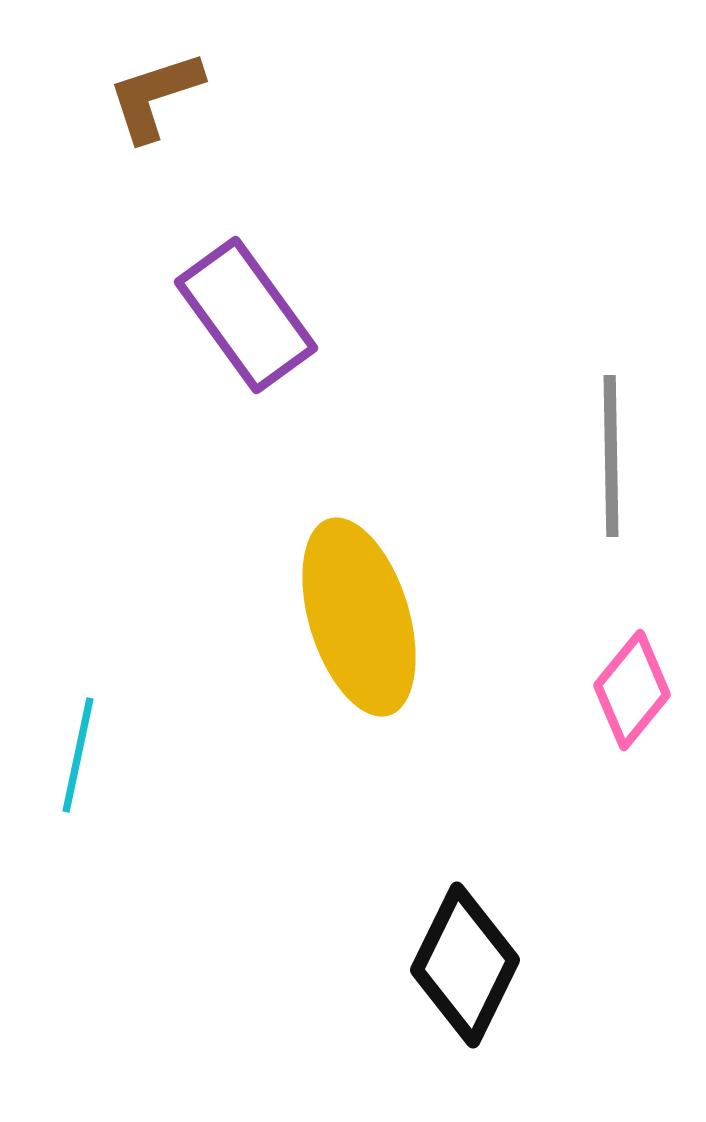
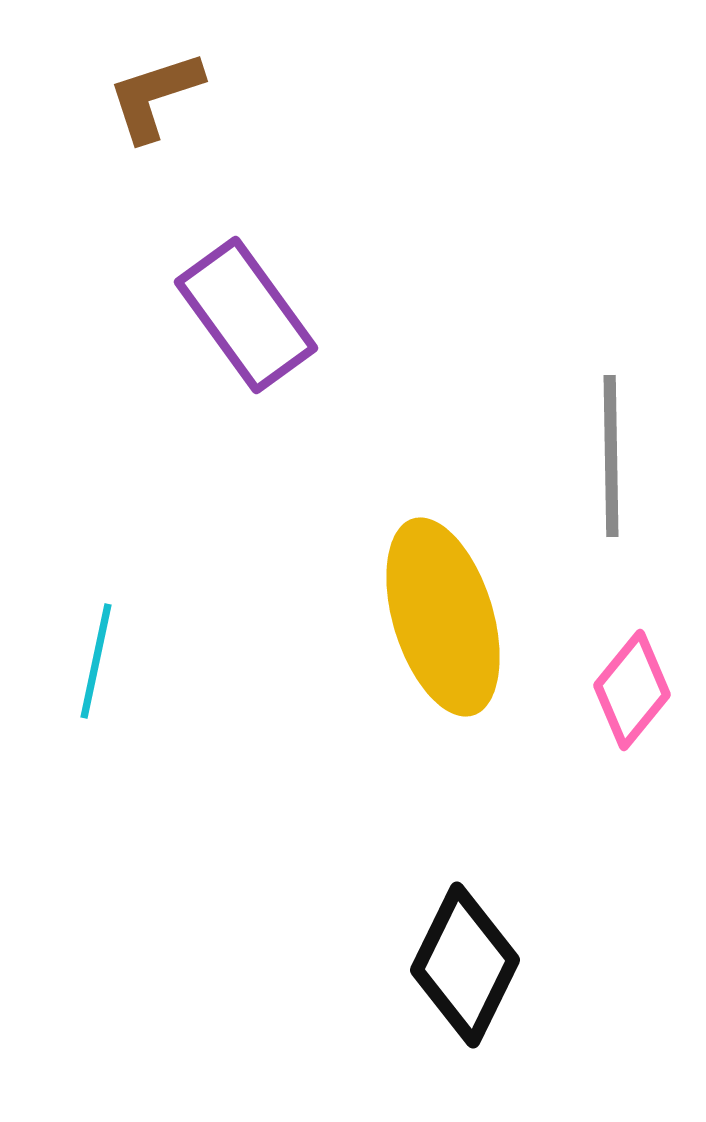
yellow ellipse: moved 84 px right
cyan line: moved 18 px right, 94 px up
